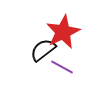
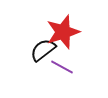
red star: rotated 8 degrees clockwise
